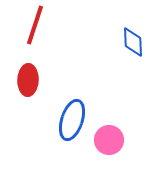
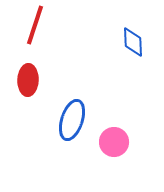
pink circle: moved 5 px right, 2 px down
